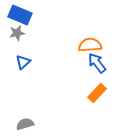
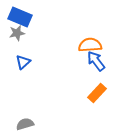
blue rectangle: moved 2 px down
blue arrow: moved 1 px left, 2 px up
